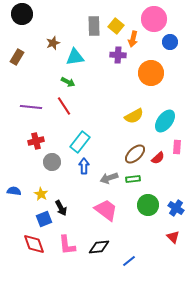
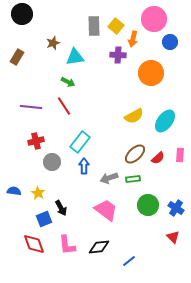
pink rectangle: moved 3 px right, 8 px down
yellow star: moved 3 px left, 1 px up
